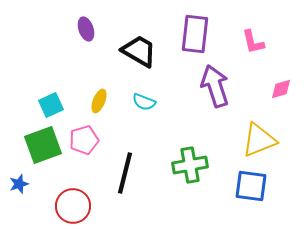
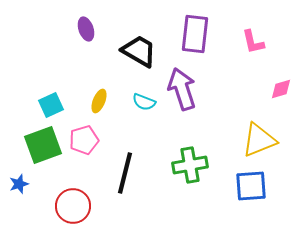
purple arrow: moved 33 px left, 3 px down
blue square: rotated 12 degrees counterclockwise
